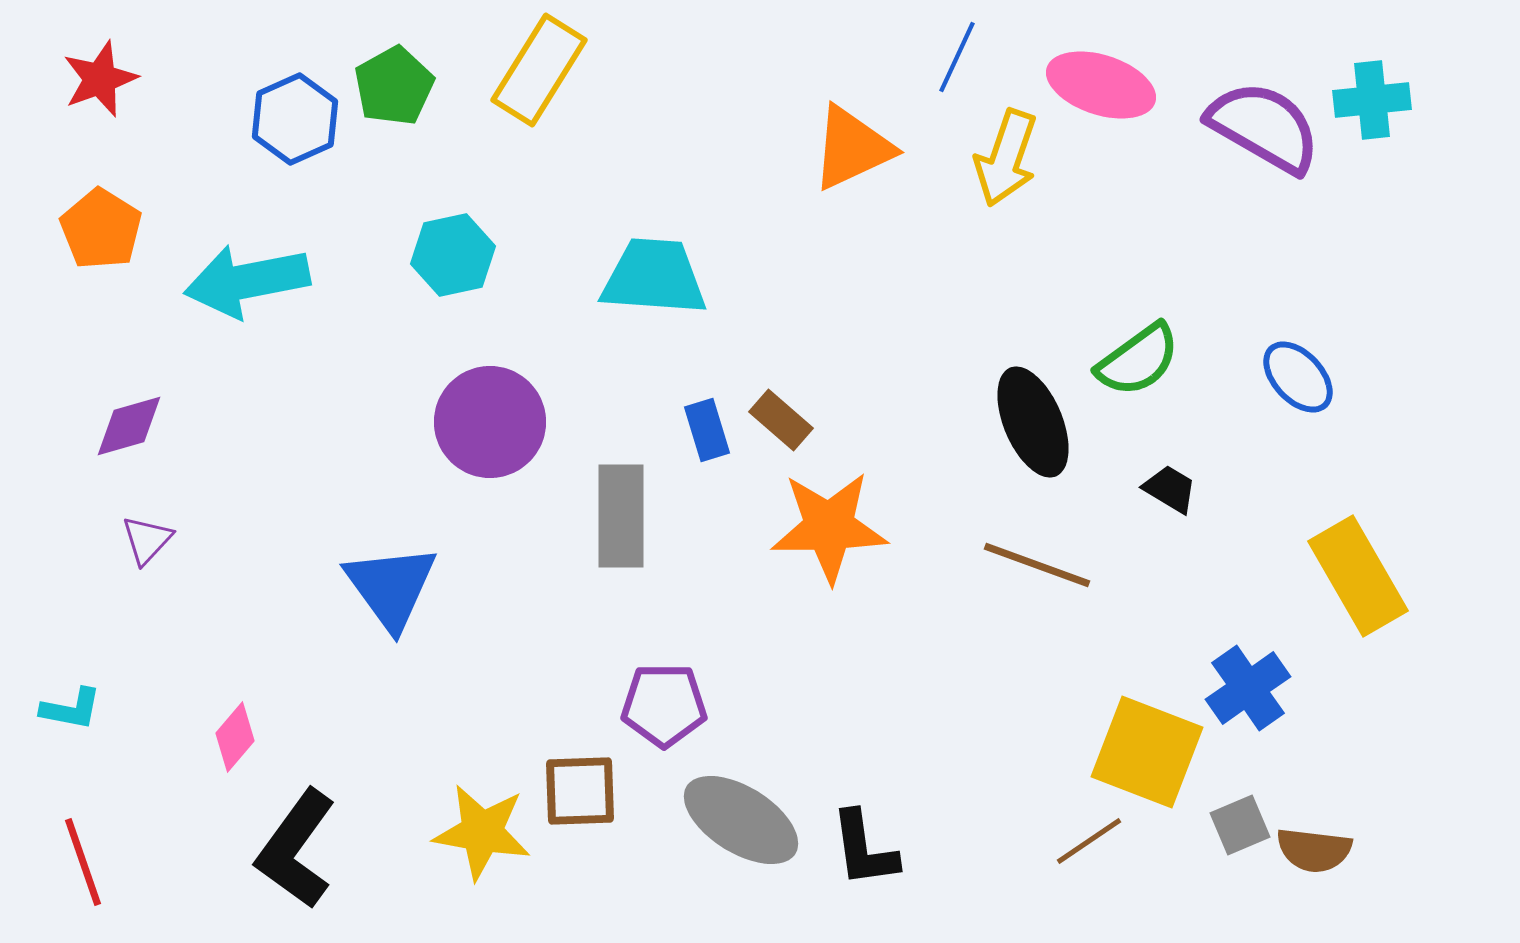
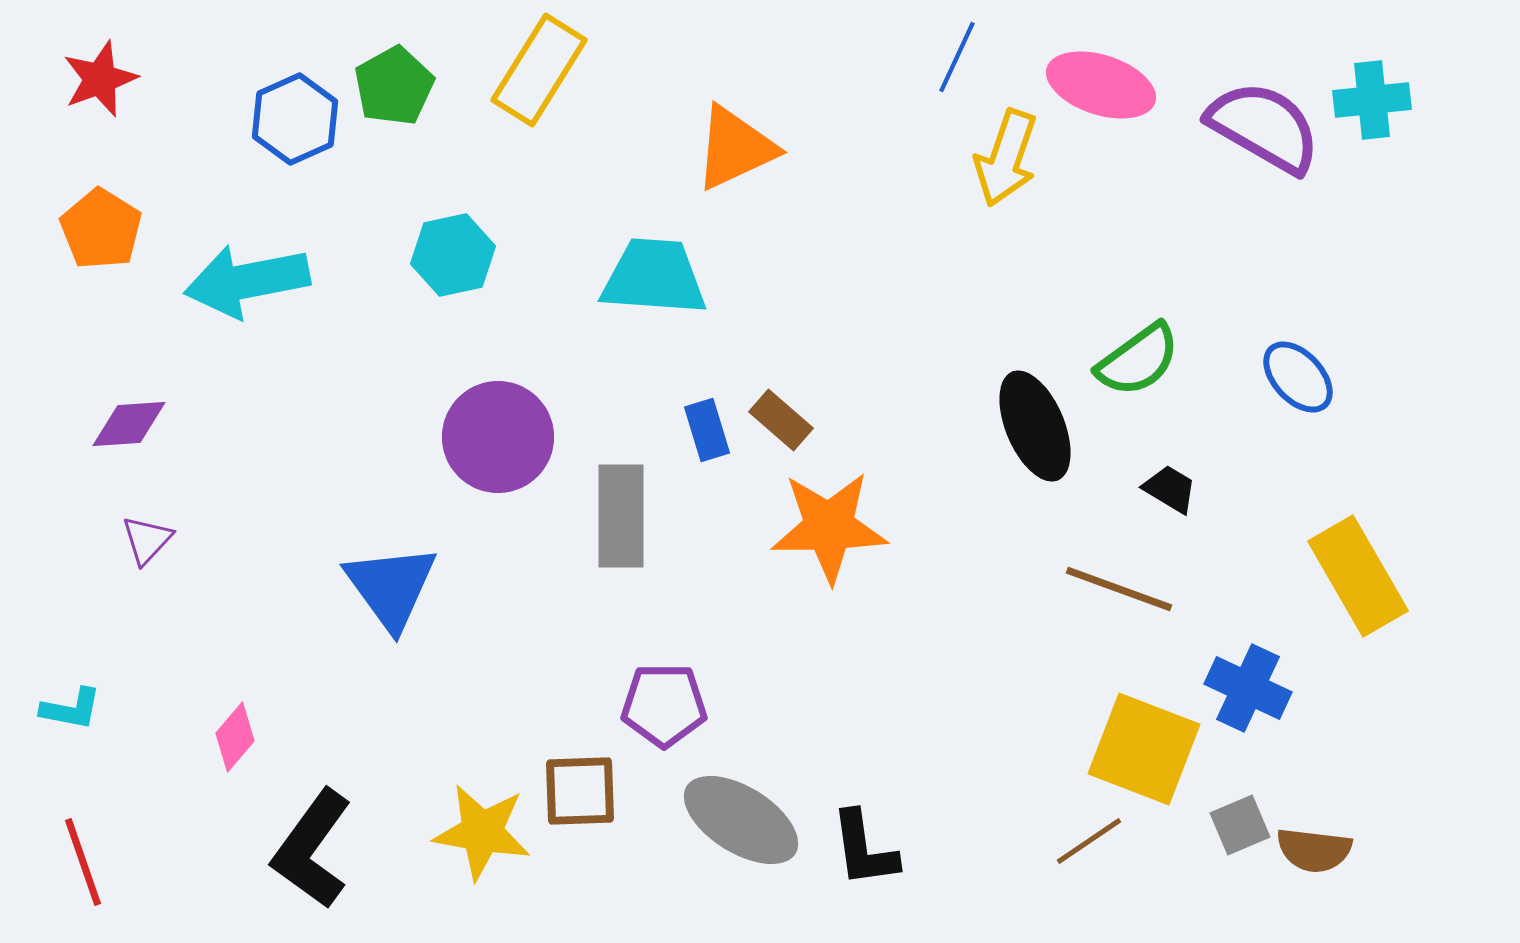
orange triangle at (852, 148): moved 117 px left
purple circle at (490, 422): moved 8 px right, 15 px down
black ellipse at (1033, 422): moved 2 px right, 4 px down
purple diamond at (129, 426): moved 2 px up; rotated 12 degrees clockwise
brown line at (1037, 565): moved 82 px right, 24 px down
blue cross at (1248, 688): rotated 30 degrees counterclockwise
yellow square at (1147, 752): moved 3 px left, 3 px up
black L-shape at (296, 849): moved 16 px right
